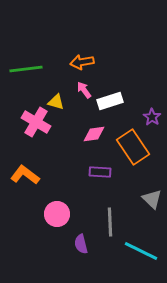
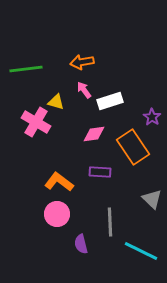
orange L-shape: moved 34 px right, 7 px down
